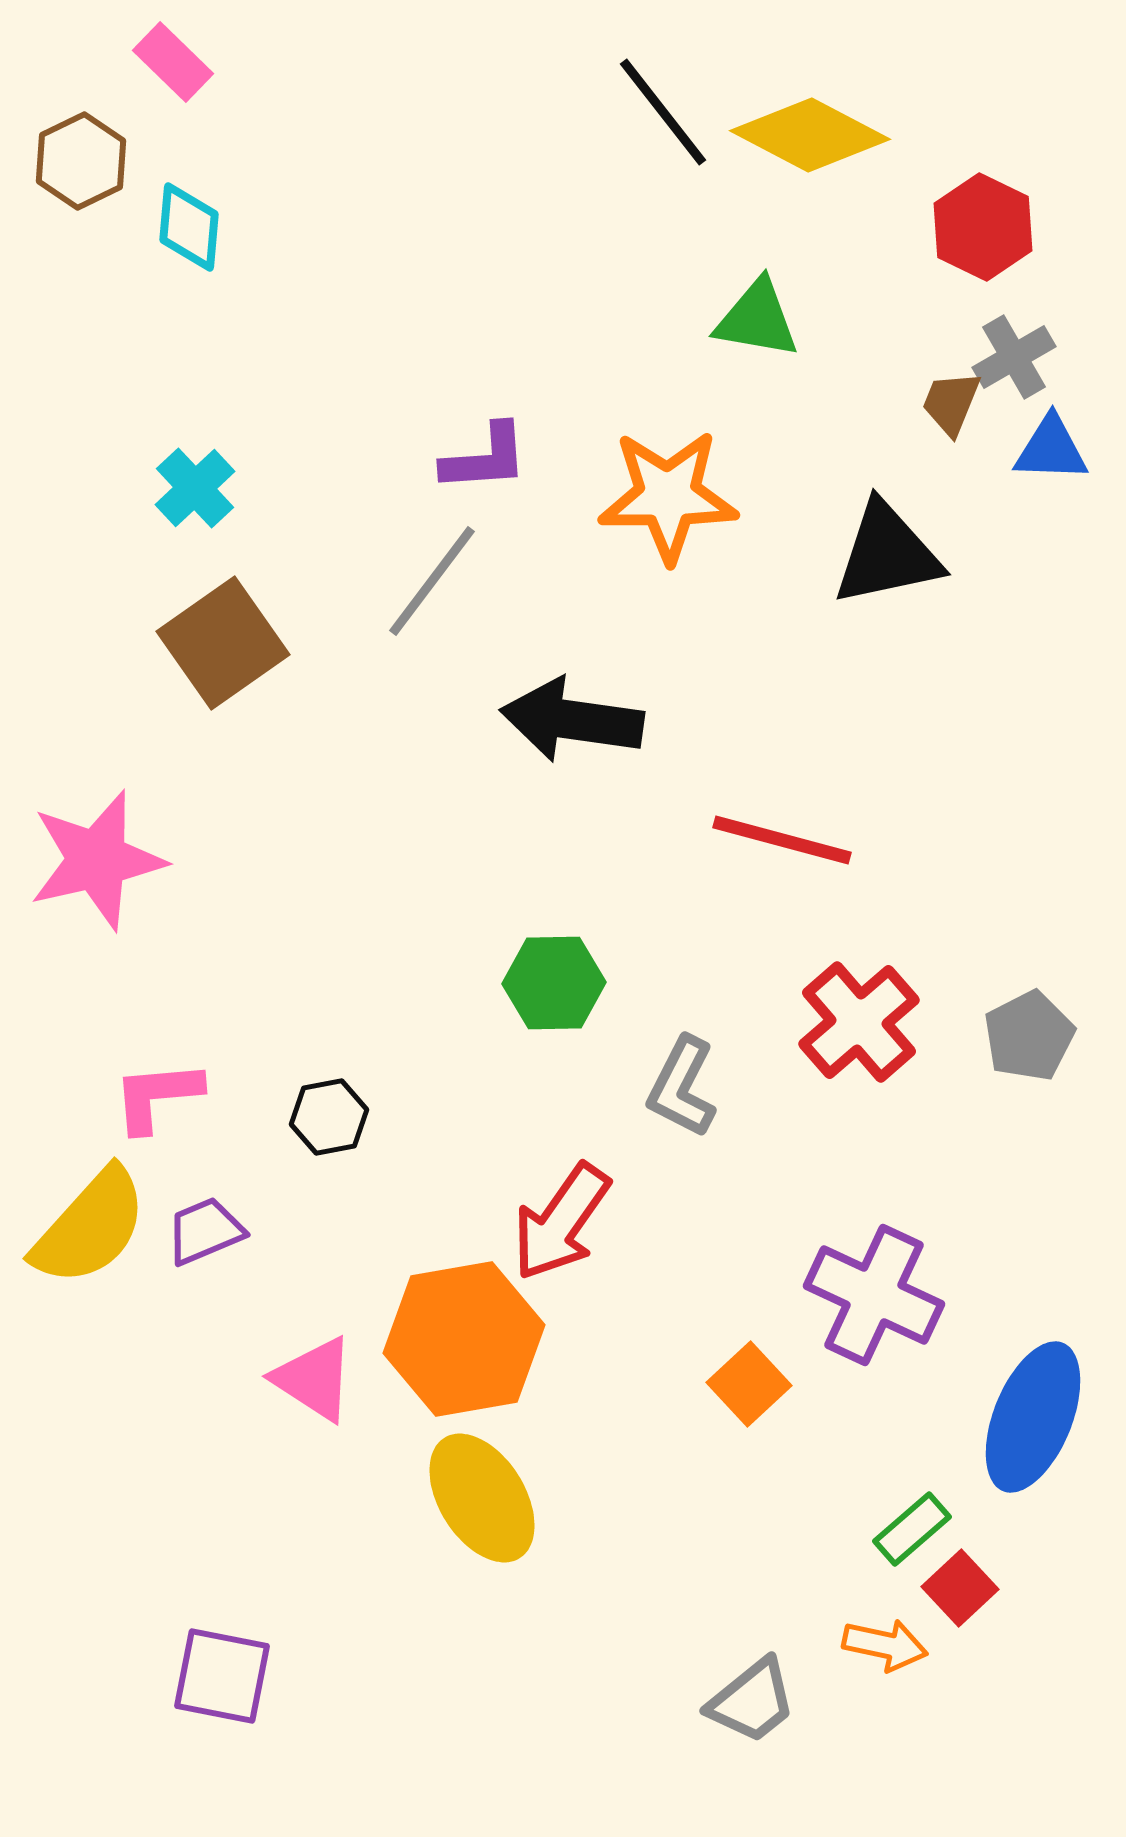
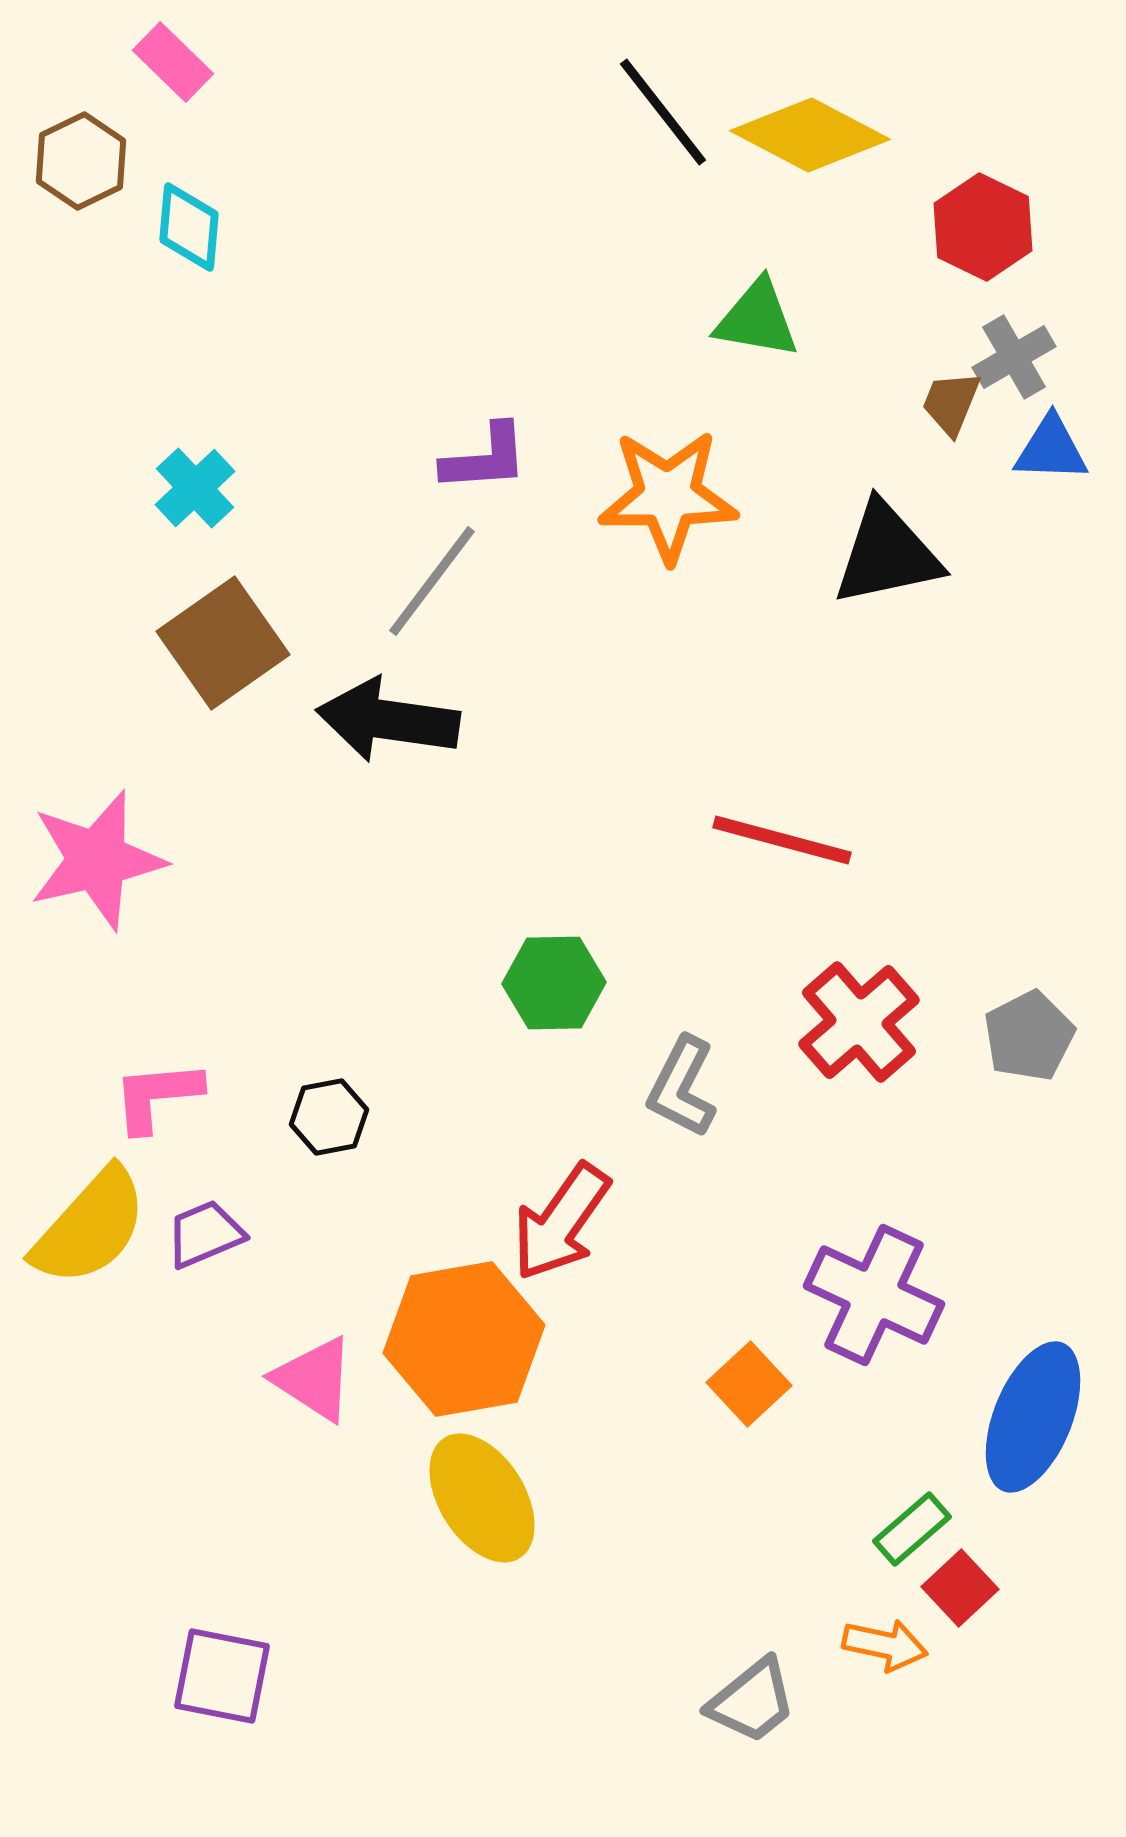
black arrow: moved 184 px left
purple trapezoid: moved 3 px down
